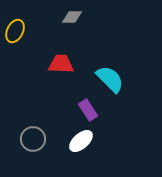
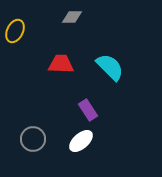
cyan semicircle: moved 12 px up
